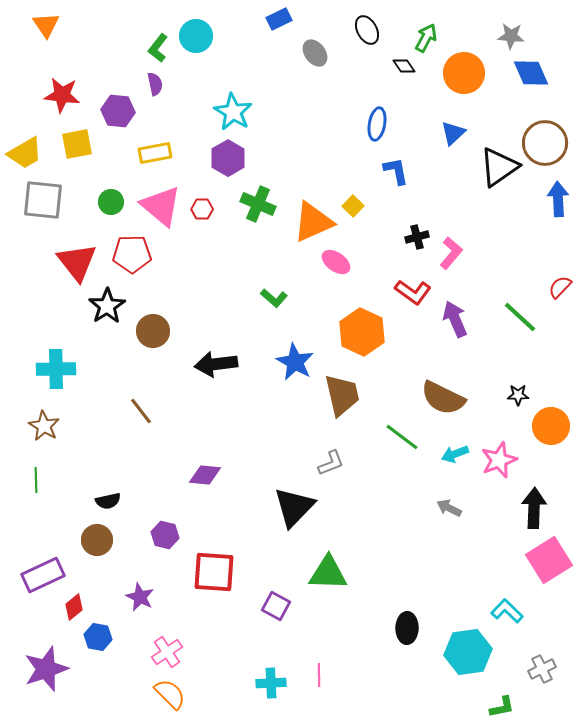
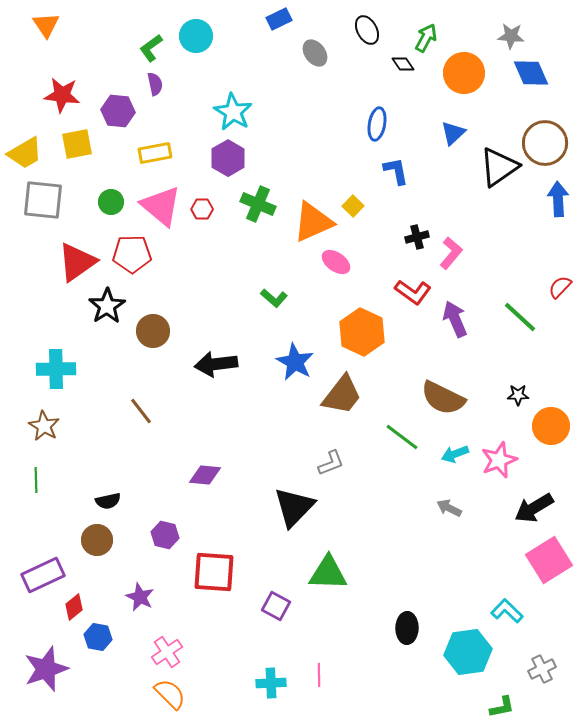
green L-shape at (158, 48): moved 7 px left; rotated 16 degrees clockwise
black diamond at (404, 66): moved 1 px left, 2 px up
red triangle at (77, 262): rotated 33 degrees clockwise
brown trapezoid at (342, 395): rotated 51 degrees clockwise
black arrow at (534, 508): rotated 123 degrees counterclockwise
